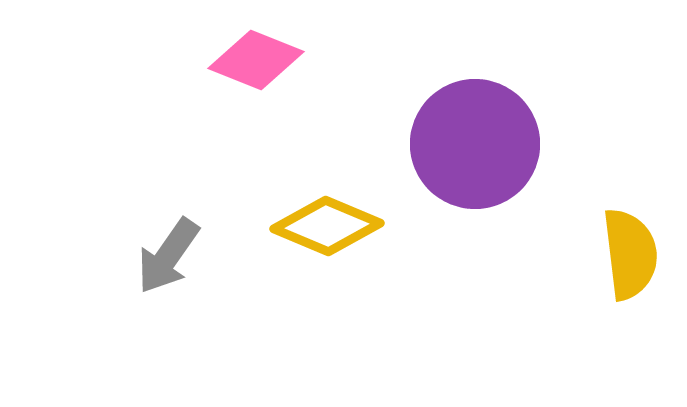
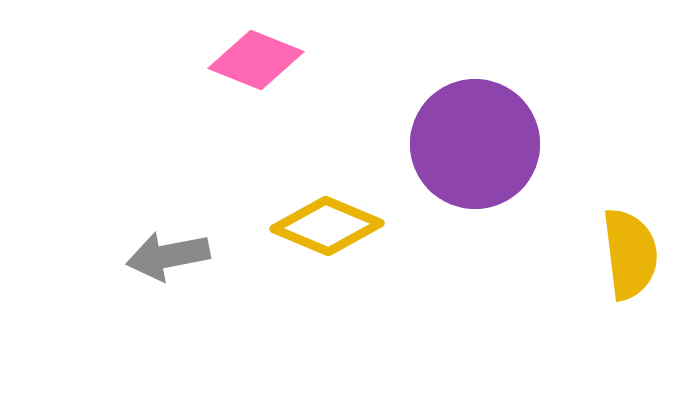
gray arrow: rotated 44 degrees clockwise
